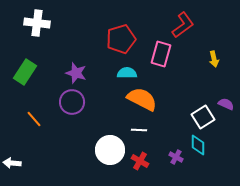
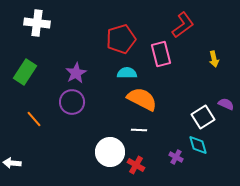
pink rectangle: rotated 30 degrees counterclockwise
purple star: rotated 25 degrees clockwise
cyan diamond: rotated 15 degrees counterclockwise
white circle: moved 2 px down
red cross: moved 4 px left, 4 px down
